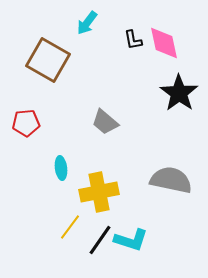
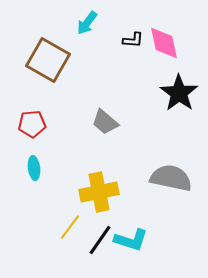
black L-shape: rotated 75 degrees counterclockwise
red pentagon: moved 6 px right, 1 px down
cyan ellipse: moved 27 px left
gray semicircle: moved 2 px up
